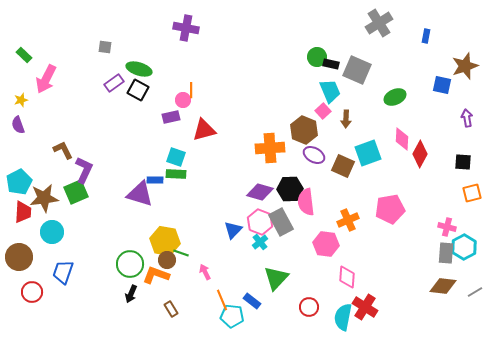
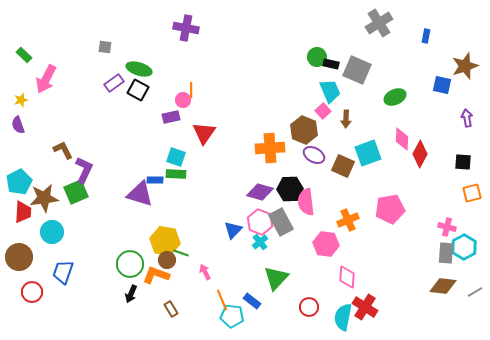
red triangle at (204, 130): moved 3 px down; rotated 40 degrees counterclockwise
